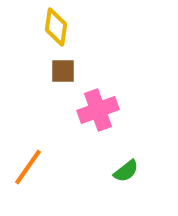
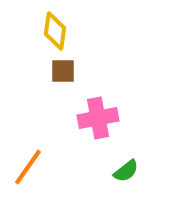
yellow diamond: moved 1 px left, 4 px down
pink cross: moved 8 px down; rotated 9 degrees clockwise
